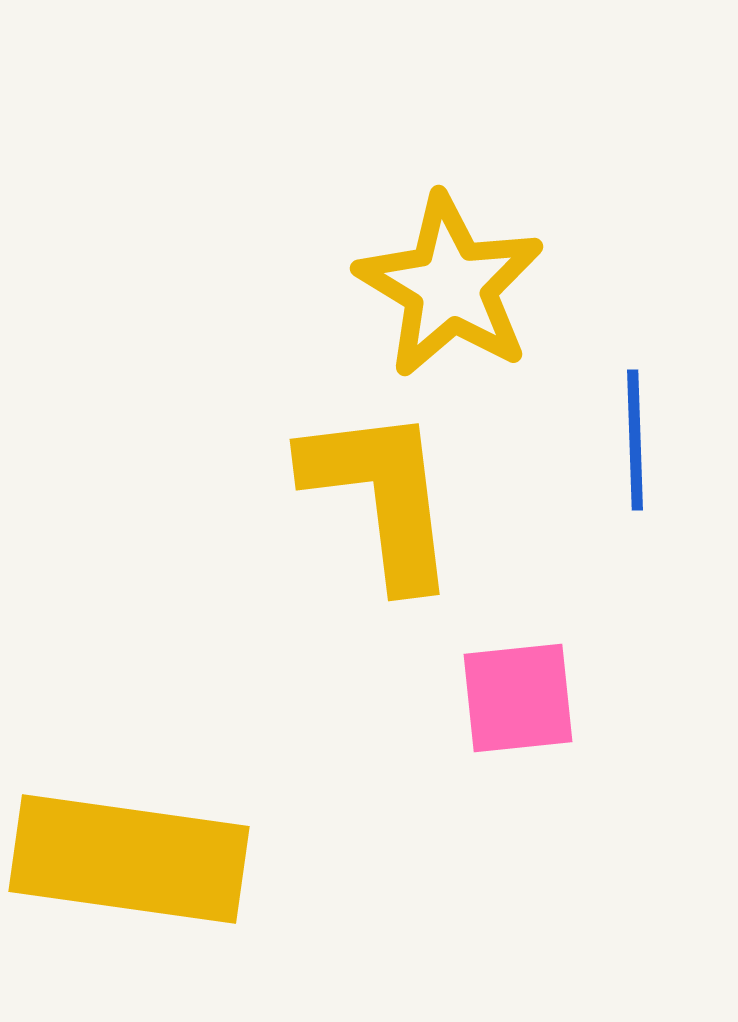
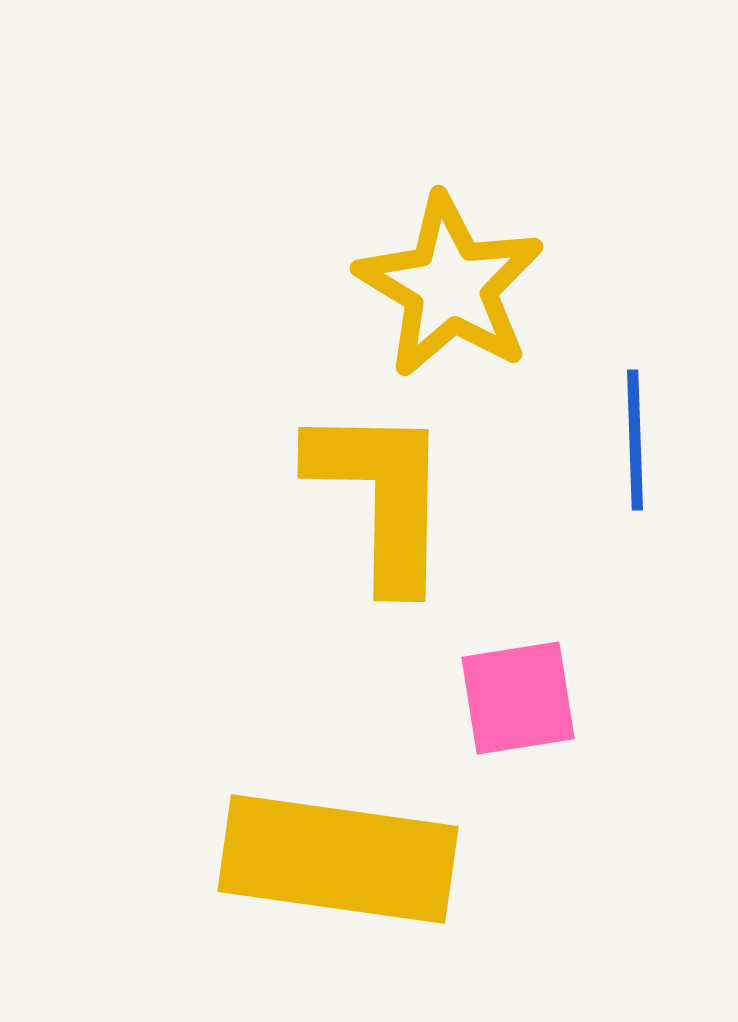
yellow L-shape: rotated 8 degrees clockwise
pink square: rotated 3 degrees counterclockwise
yellow rectangle: moved 209 px right
